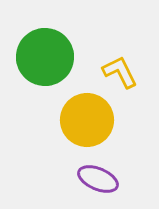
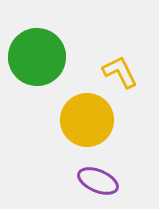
green circle: moved 8 px left
purple ellipse: moved 2 px down
